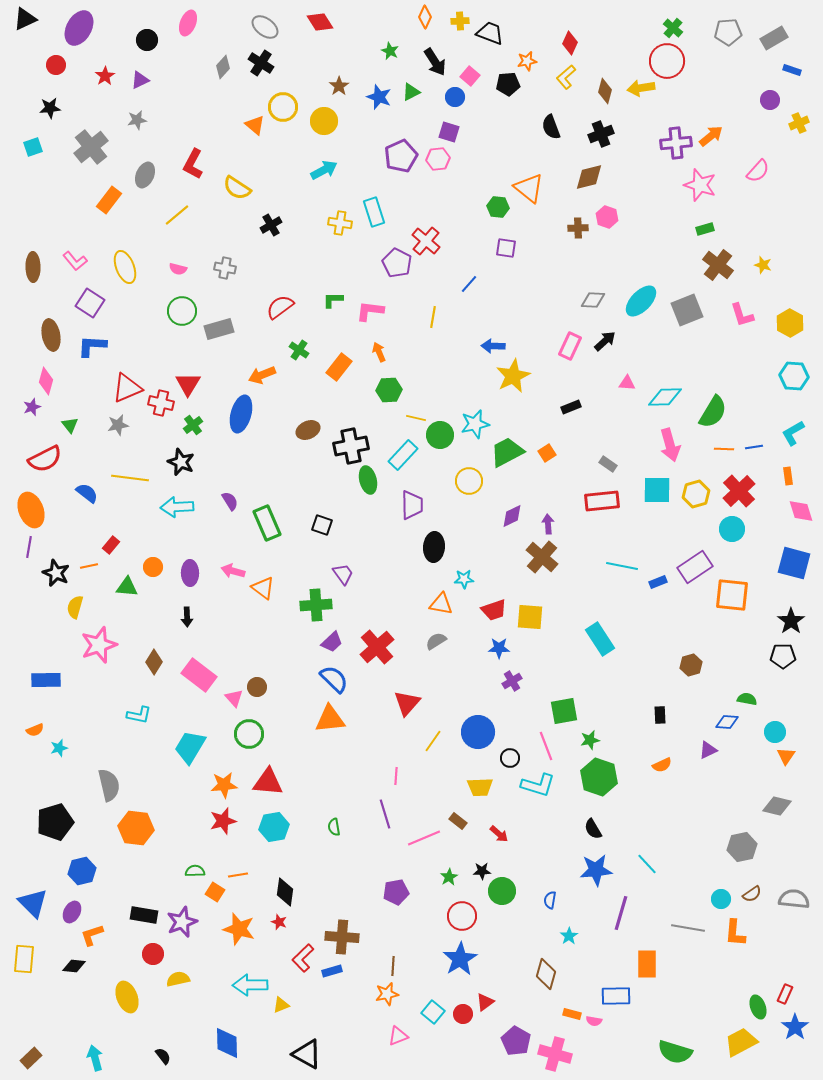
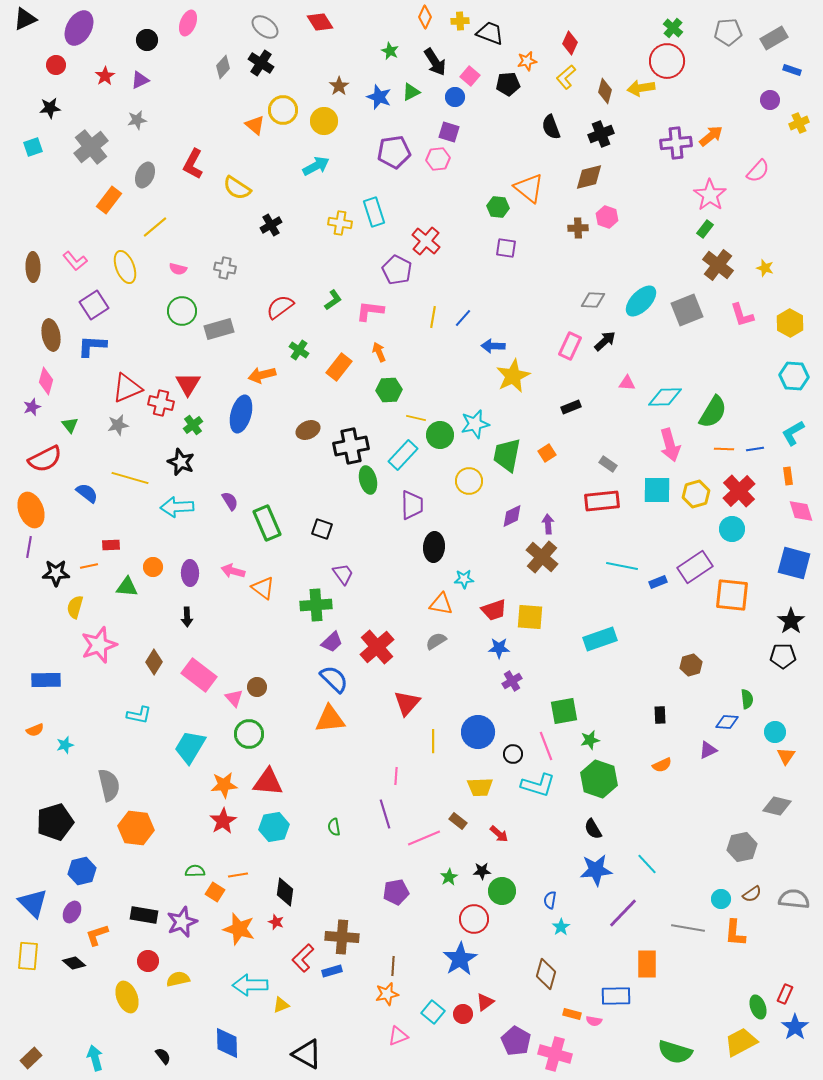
yellow circle at (283, 107): moved 3 px down
purple pentagon at (401, 156): moved 7 px left, 4 px up; rotated 16 degrees clockwise
cyan arrow at (324, 170): moved 8 px left, 4 px up
pink star at (700, 185): moved 10 px right, 10 px down; rotated 16 degrees clockwise
yellow line at (177, 215): moved 22 px left, 12 px down
green rectangle at (705, 229): rotated 36 degrees counterclockwise
purple pentagon at (397, 263): moved 7 px down
yellow star at (763, 265): moved 2 px right, 3 px down
blue line at (469, 284): moved 6 px left, 34 px down
green L-shape at (333, 300): rotated 145 degrees clockwise
purple square at (90, 303): moved 4 px right, 2 px down; rotated 24 degrees clockwise
orange arrow at (262, 375): rotated 8 degrees clockwise
blue line at (754, 447): moved 1 px right, 2 px down
green trapezoid at (507, 452): moved 3 px down; rotated 51 degrees counterclockwise
yellow line at (130, 478): rotated 9 degrees clockwise
black square at (322, 525): moved 4 px down
red rectangle at (111, 545): rotated 48 degrees clockwise
black star at (56, 573): rotated 24 degrees counterclockwise
cyan rectangle at (600, 639): rotated 76 degrees counterclockwise
green semicircle at (747, 699): rotated 72 degrees clockwise
yellow line at (433, 741): rotated 35 degrees counterclockwise
cyan star at (59, 748): moved 6 px right, 3 px up
black circle at (510, 758): moved 3 px right, 4 px up
green hexagon at (599, 777): moved 2 px down
red star at (223, 821): rotated 16 degrees counterclockwise
purple line at (621, 913): moved 2 px right; rotated 28 degrees clockwise
red circle at (462, 916): moved 12 px right, 3 px down
red star at (279, 922): moved 3 px left
orange L-shape at (92, 935): moved 5 px right
cyan star at (569, 936): moved 8 px left, 9 px up
red circle at (153, 954): moved 5 px left, 7 px down
yellow rectangle at (24, 959): moved 4 px right, 3 px up
black diamond at (74, 966): moved 3 px up; rotated 35 degrees clockwise
